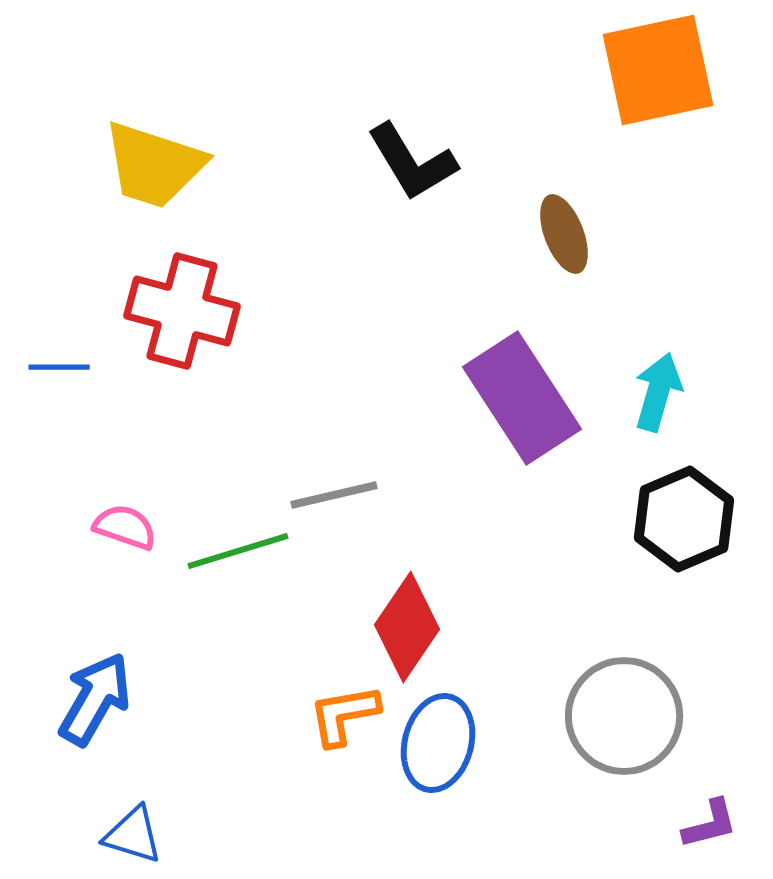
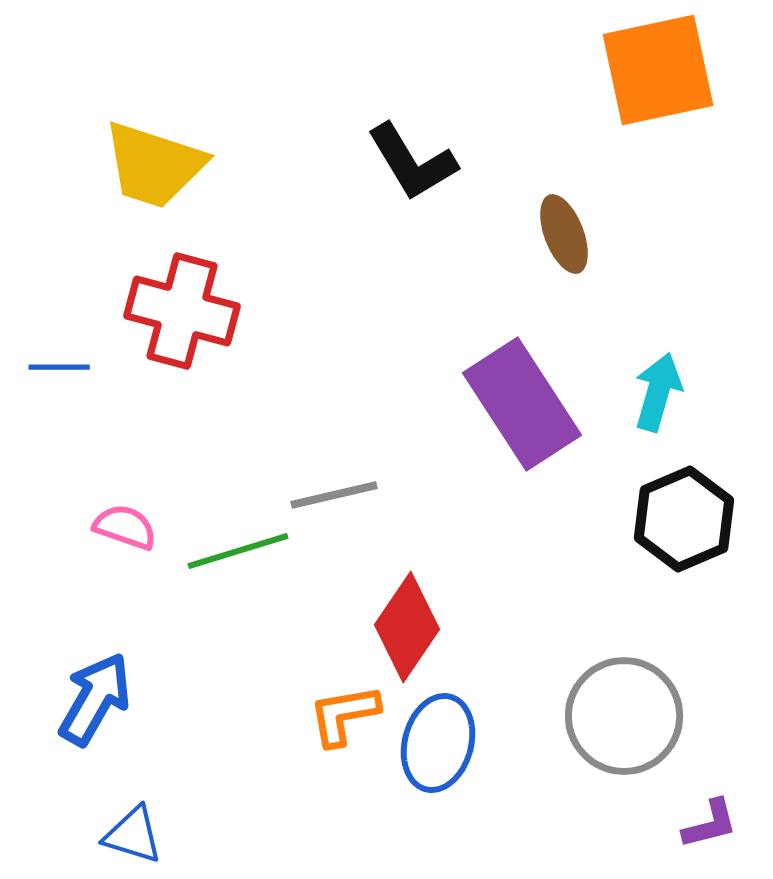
purple rectangle: moved 6 px down
